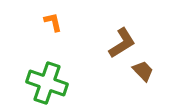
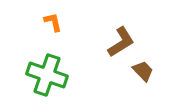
brown L-shape: moved 1 px left, 1 px up
green cross: moved 8 px up
